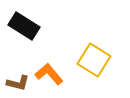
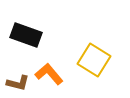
black rectangle: moved 2 px right, 9 px down; rotated 12 degrees counterclockwise
